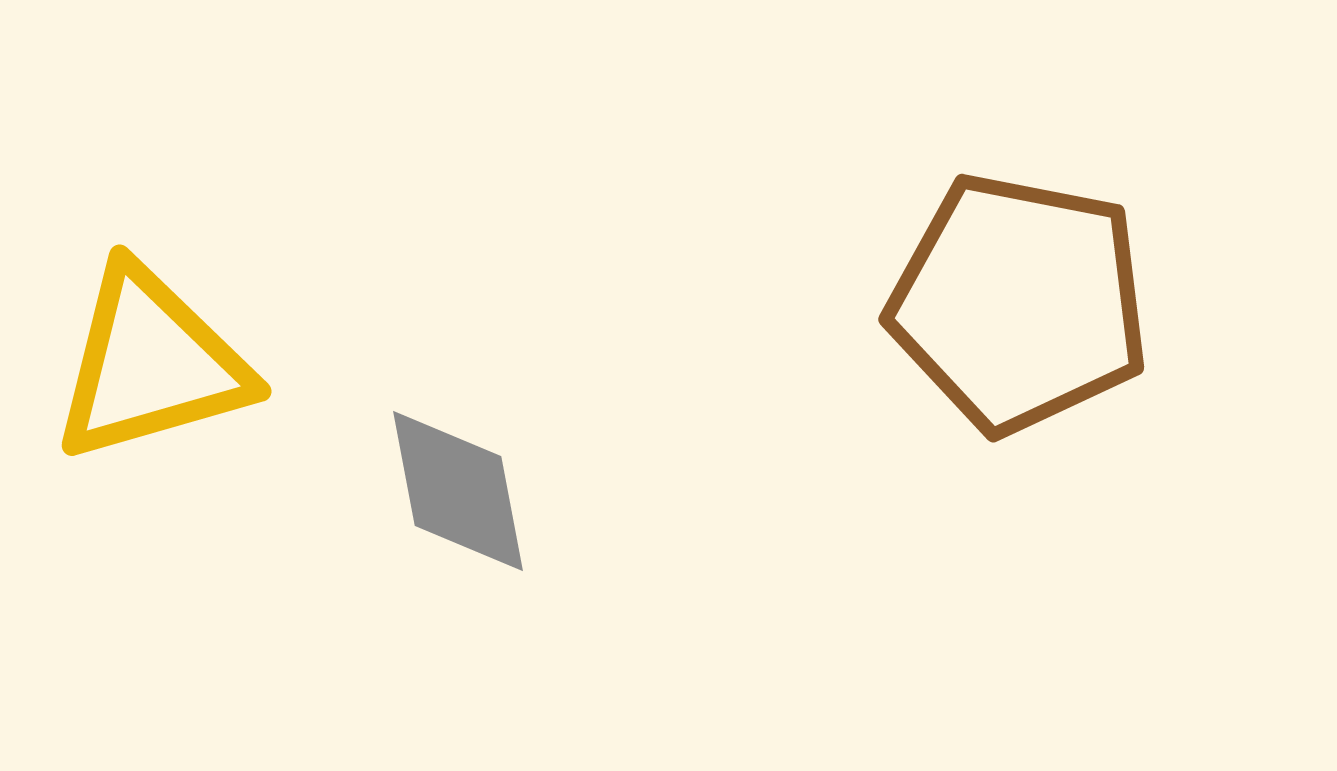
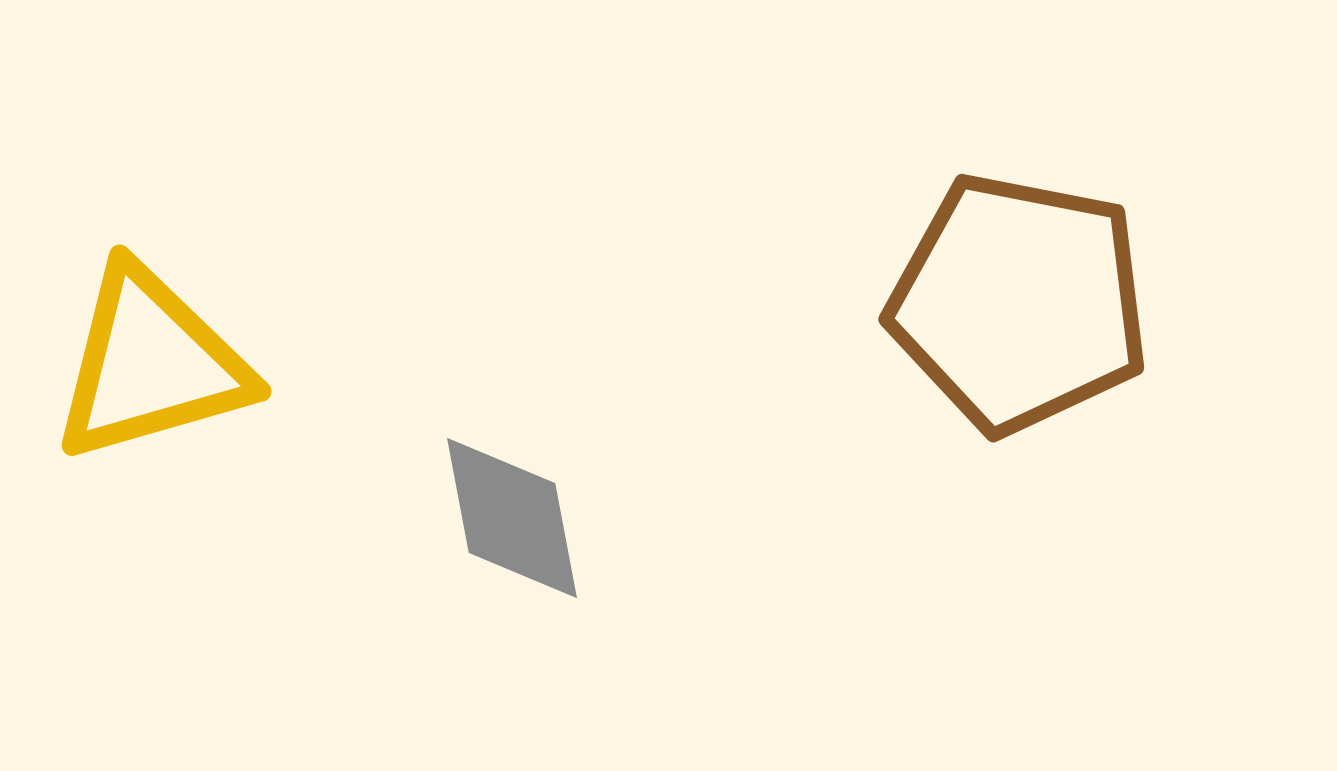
gray diamond: moved 54 px right, 27 px down
